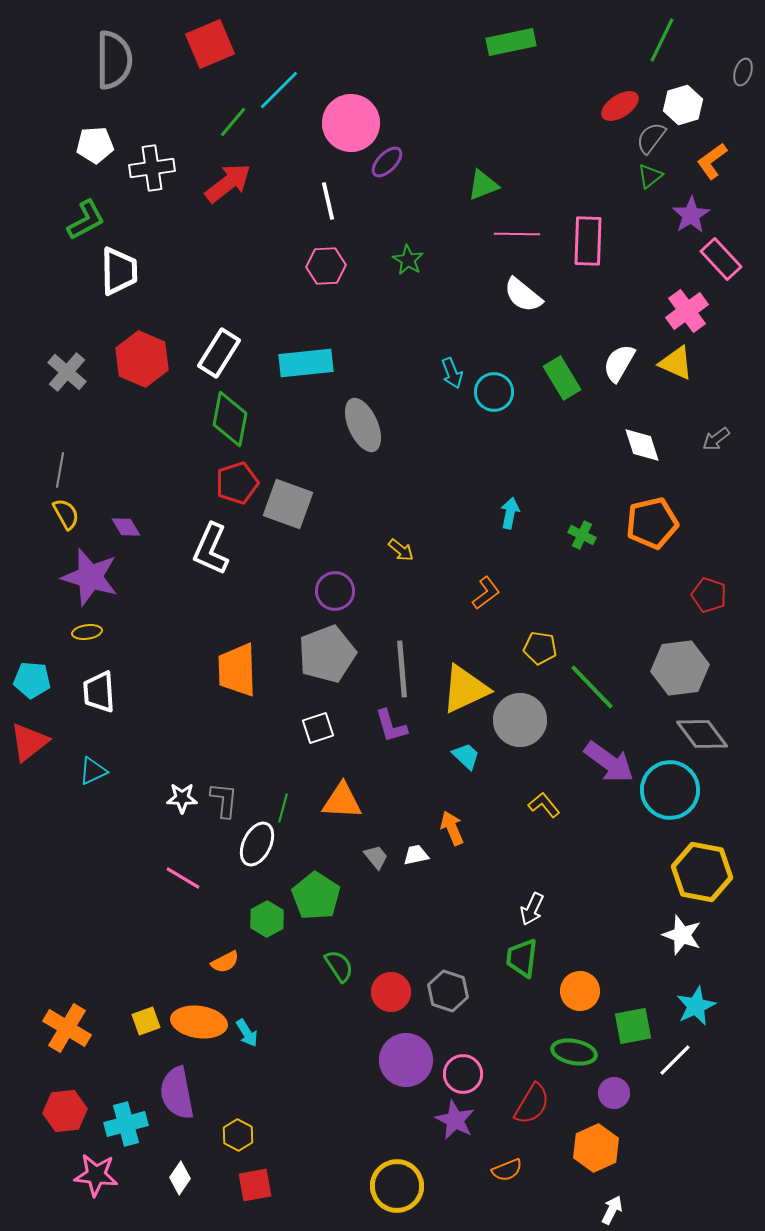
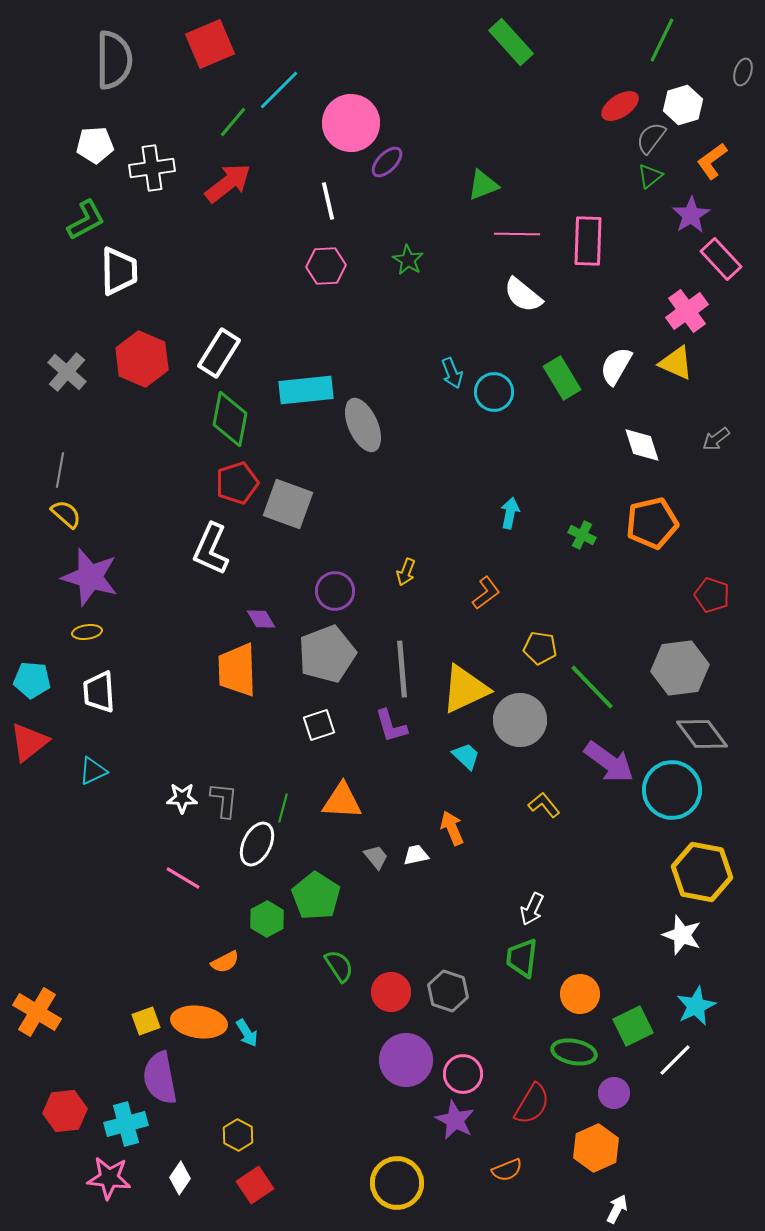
green rectangle at (511, 42): rotated 60 degrees clockwise
cyan rectangle at (306, 363): moved 27 px down
white semicircle at (619, 363): moved 3 px left, 3 px down
yellow semicircle at (66, 514): rotated 20 degrees counterclockwise
purple diamond at (126, 527): moved 135 px right, 92 px down
yellow arrow at (401, 550): moved 5 px right, 22 px down; rotated 72 degrees clockwise
red pentagon at (709, 595): moved 3 px right
white square at (318, 728): moved 1 px right, 3 px up
cyan circle at (670, 790): moved 2 px right
orange circle at (580, 991): moved 3 px down
green square at (633, 1026): rotated 15 degrees counterclockwise
orange cross at (67, 1028): moved 30 px left, 16 px up
purple semicircle at (177, 1093): moved 17 px left, 15 px up
pink star at (96, 1175): moved 13 px right, 3 px down
red square at (255, 1185): rotated 24 degrees counterclockwise
yellow circle at (397, 1186): moved 3 px up
white arrow at (612, 1210): moved 5 px right, 1 px up
